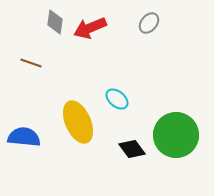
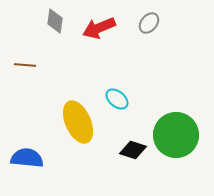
gray diamond: moved 1 px up
red arrow: moved 9 px right
brown line: moved 6 px left, 2 px down; rotated 15 degrees counterclockwise
blue semicircle: moved 3 px right, 21 px down
black diamond: moved 1 px right, 1 px down; rotated 36 degrees counterclockwise
